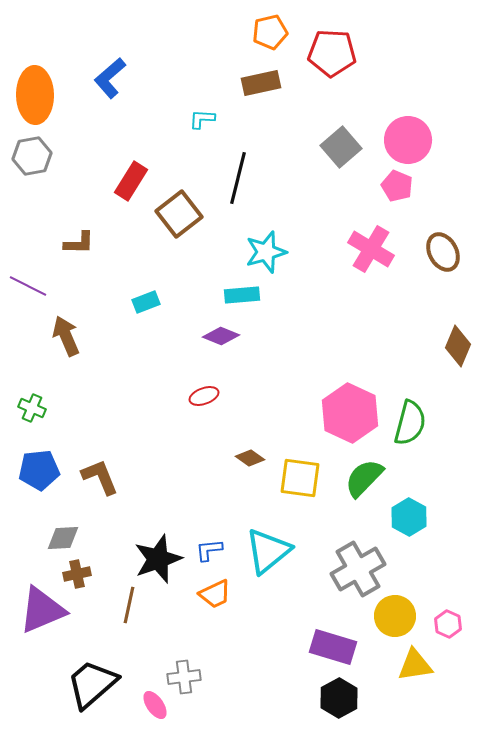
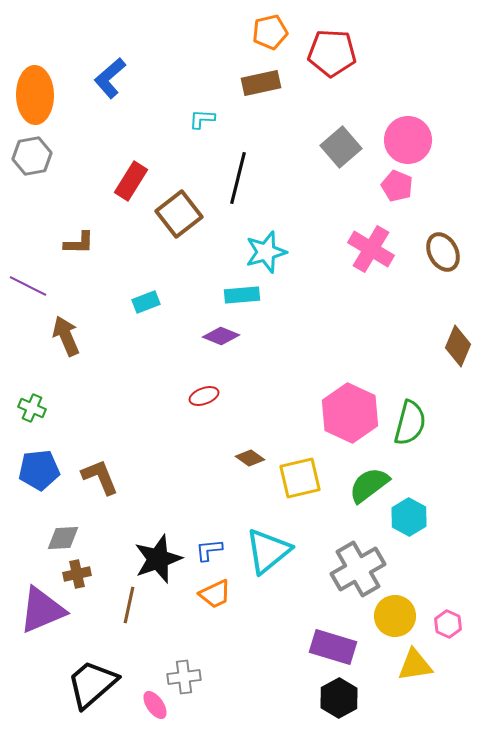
yellow square at (300, 478): rotated 21 degrees counterclockwise
green semicircle at (364, 478): moved 5 px right, 7 px down; rotated 9 degrees clockwise
